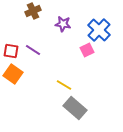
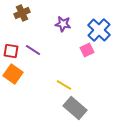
brown cross: moved 11 px left, 2 px down
